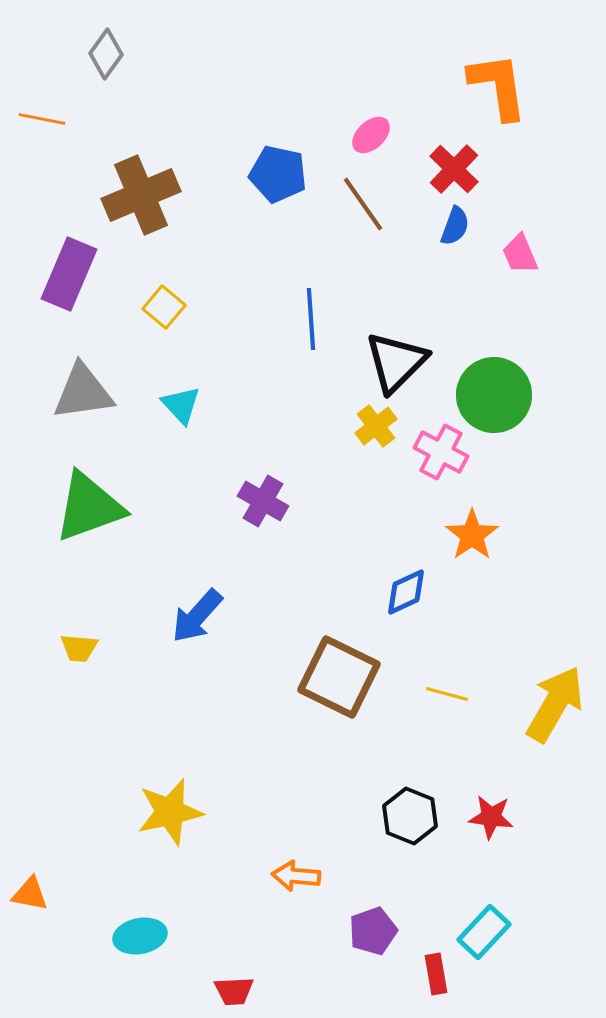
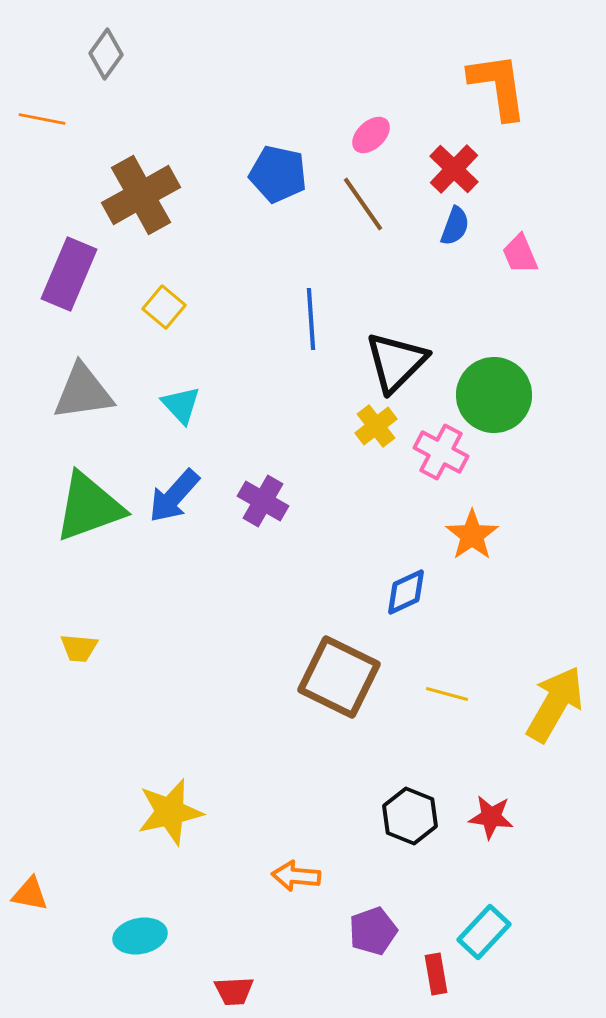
brown cross: rotated 6 degrees counterclockwise
blue arrow: moved 23 px left, 120 px up
